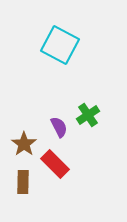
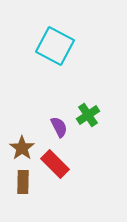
cyan square: moved 5 px left, 1 px down
brown star: moved 2 px left, 4 px down
